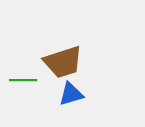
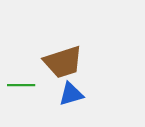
green line: moved 2 px left, 5 px down
